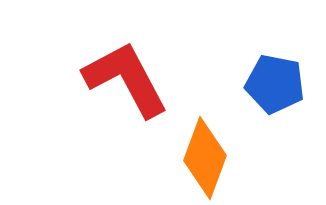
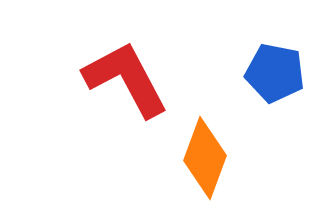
blue pentagon: moved 11 px up
